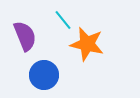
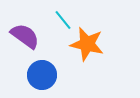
purple semicircle: rotated 32 degrees counterclockwise
blue circle: moved 2 px left
